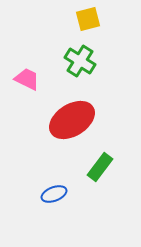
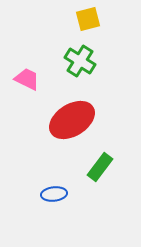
blue ellipse: rotated 15 degrees clockwise
